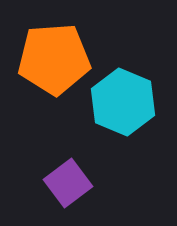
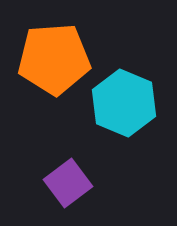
cyan hexagon: moved 1 px right, 1 px down
